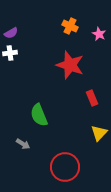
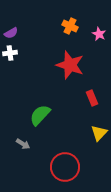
green semicircle: moved 1 px right; rotated 65 degrees clockwise
